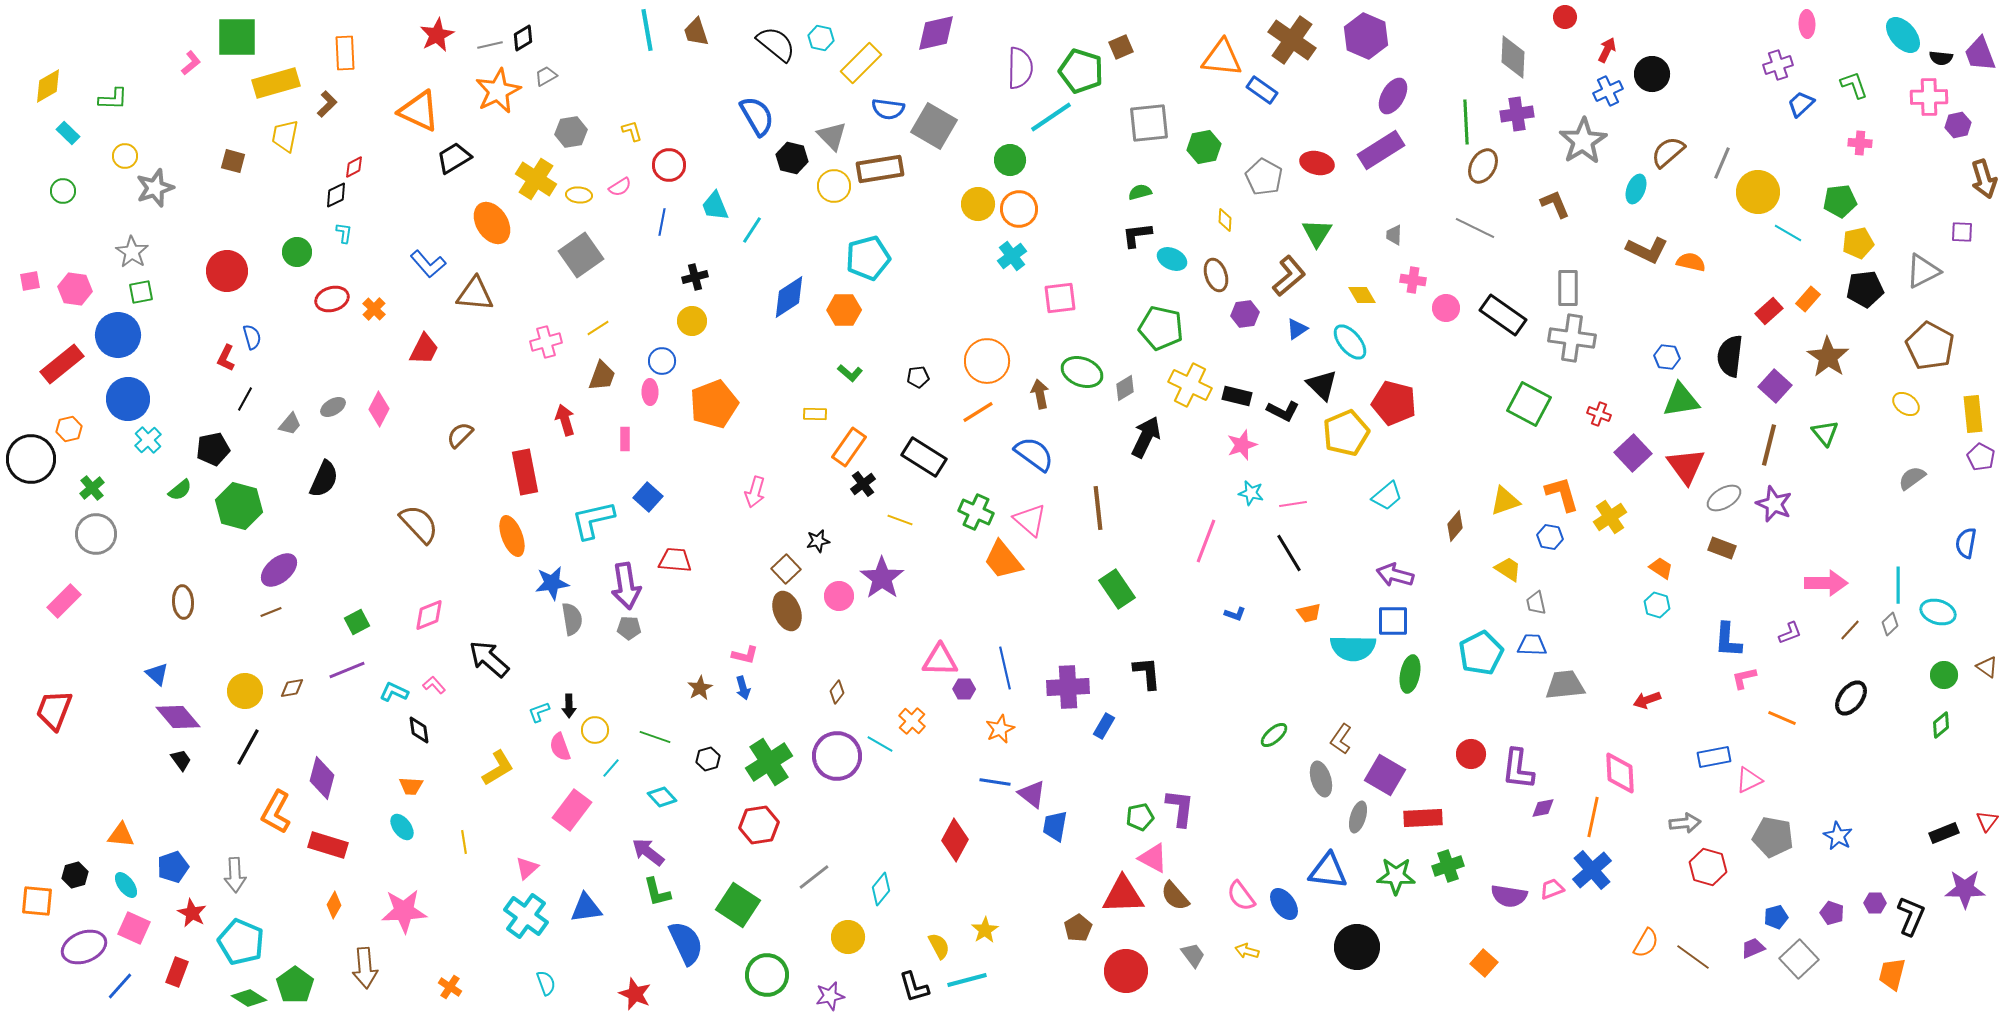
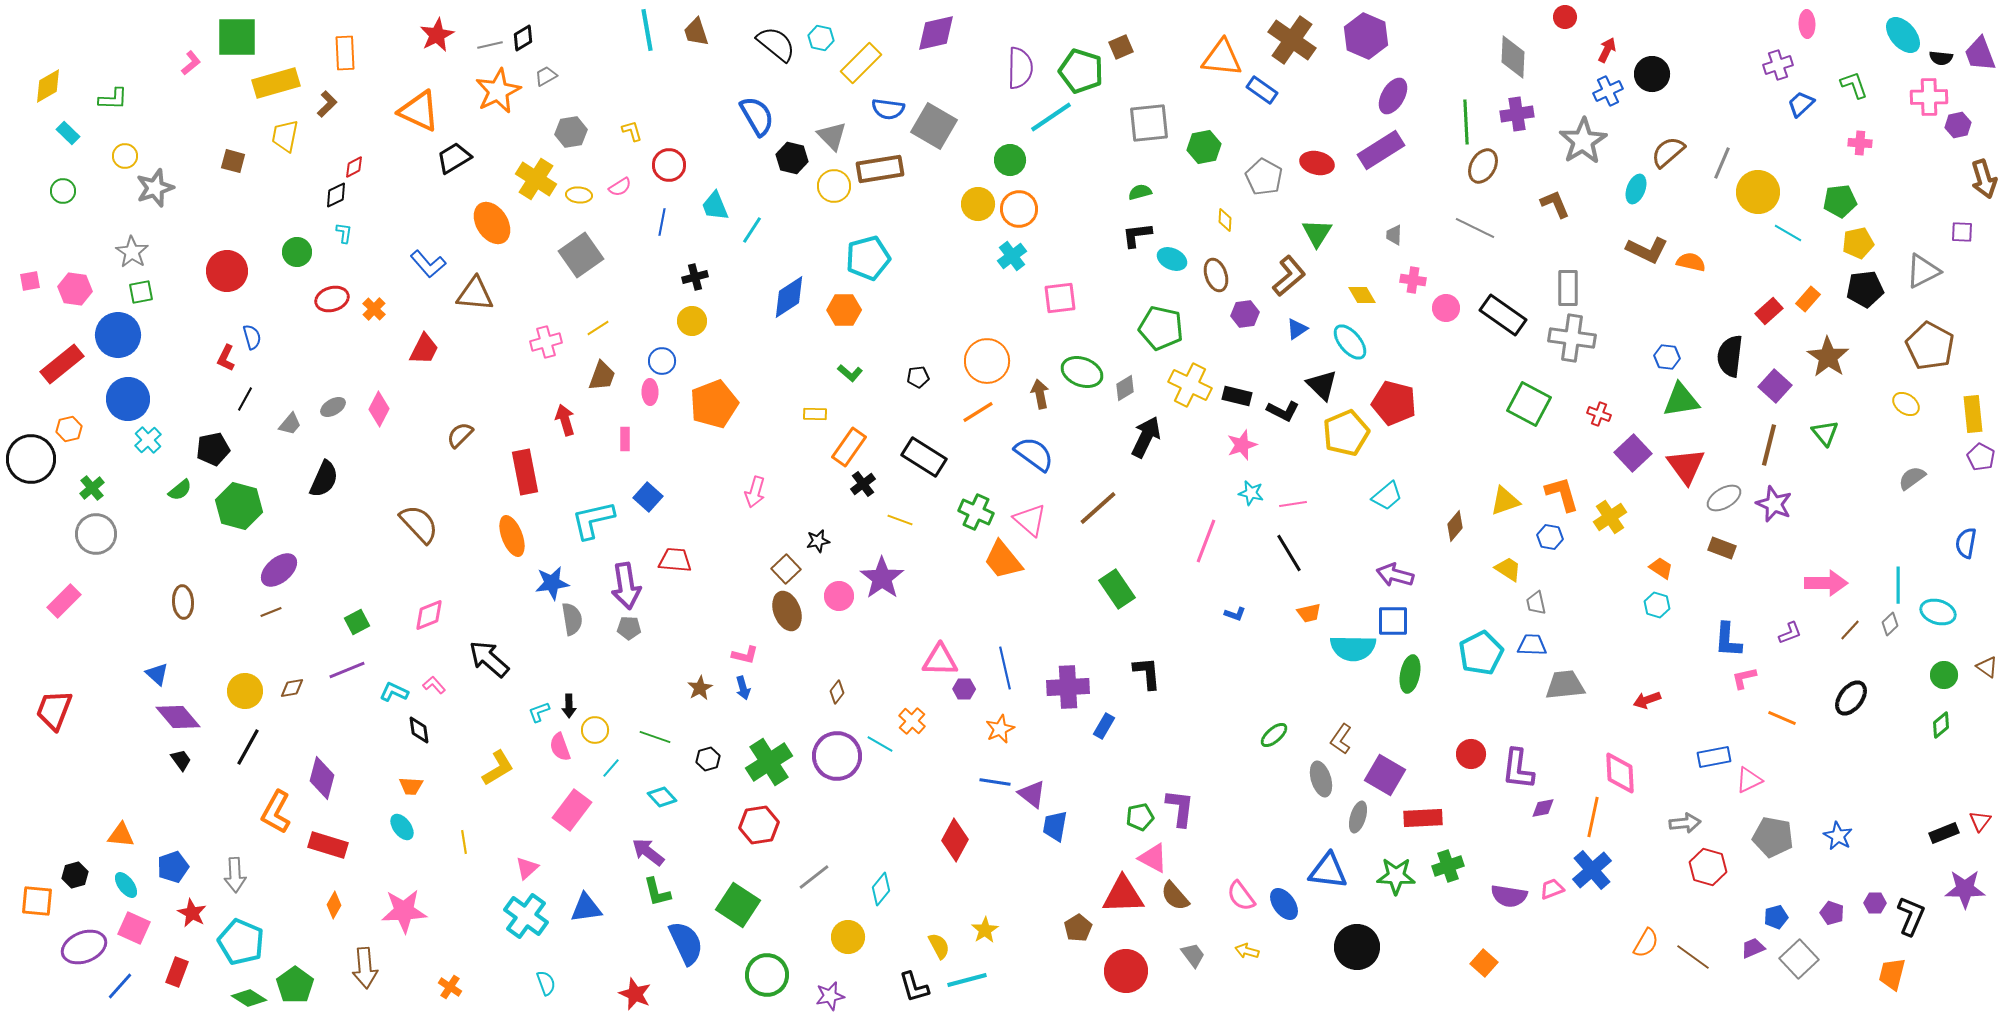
brown line at (1098, 508): rotated 54 degrees clockwise
red triangle at (1987, 821): moved 7 px left
